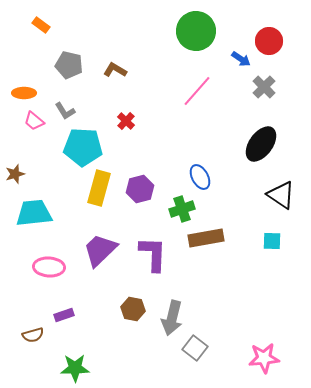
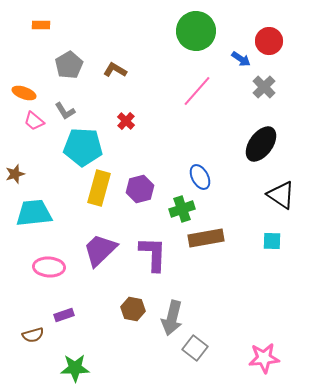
orange rectangle: rotated 36 degrees counterclockwise
gray pentagon: rotated 28 degrees clockwise
orange ellipse: rotated 20 degrees clockwise
